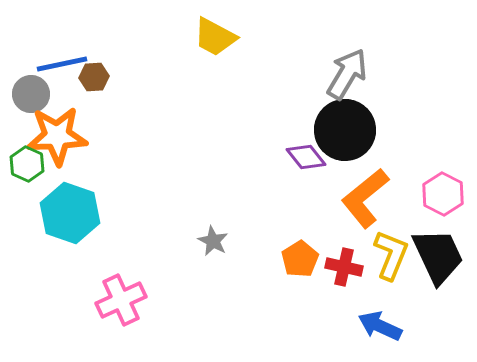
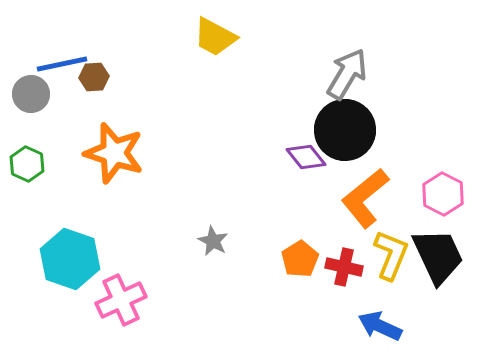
orange star: moved 57 px right, 17 px down; rotated 20 degrees clockwise
cyan hexagon: moved 46 px down
